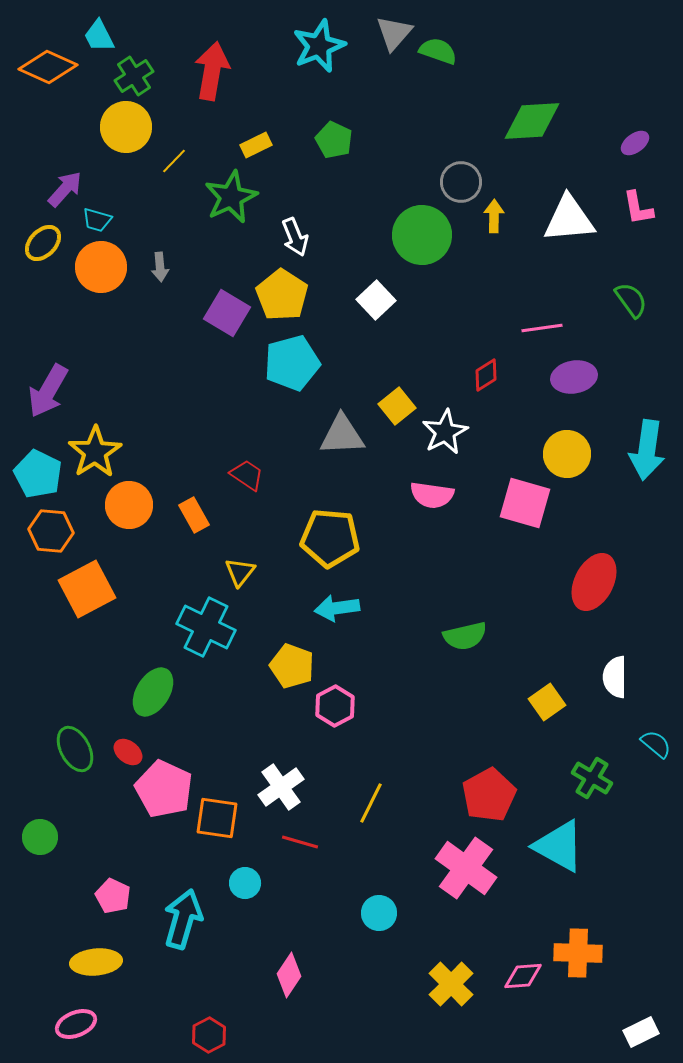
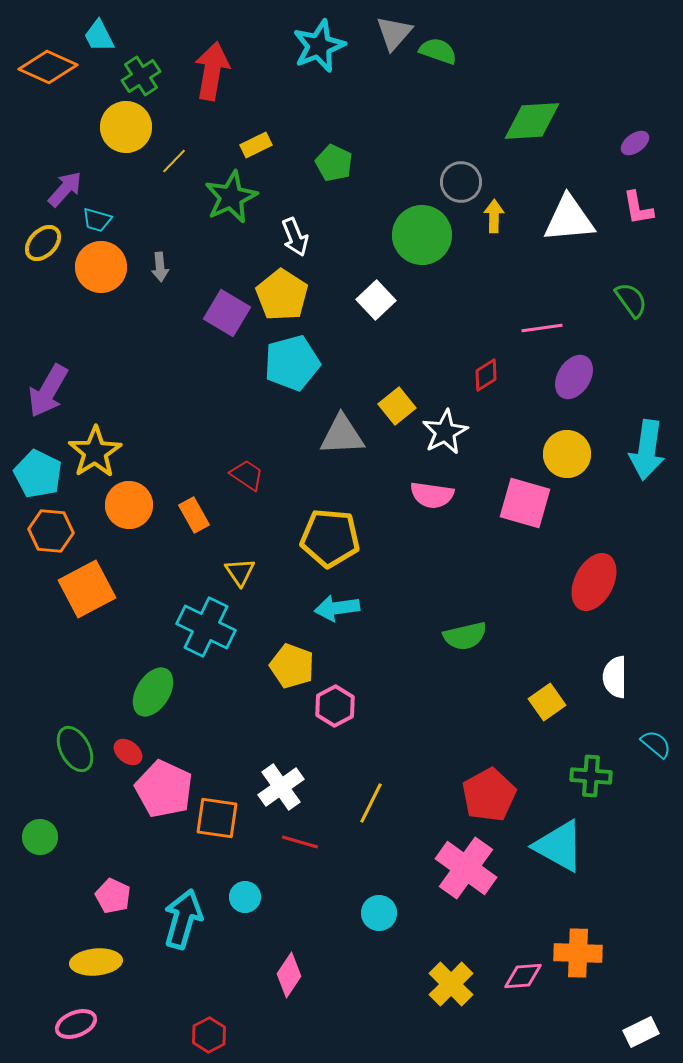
green cross at (134, 76): moved 7 px right
green pentagon at (334, 140): moved 23 px down
purple ellipse at (574, 377): rotated 48 degrees counterclockwise
yellow triangle at (240, 572): rotated 12 degrees counterclockwise
green cross at (592, 778): moved 1 px left, 2 px up; rotated 27 degrees counterclockwise
cyan circle at (245, 883): moved 14 px down
